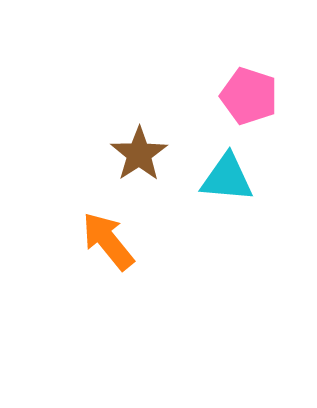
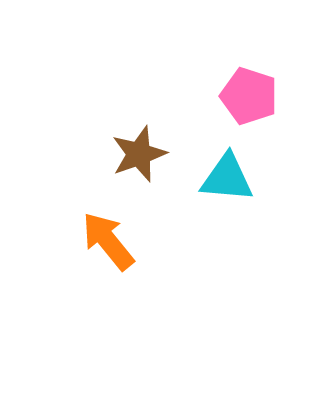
brown star: rotated 14 degrees clockwise
